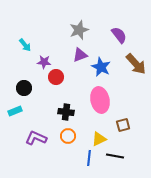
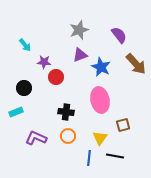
cyan rectangle: moved 1 px right, 1 px down
yellow triangle: moved 1 px right, 1 px up; rotated 28 degrees counterclockwise
